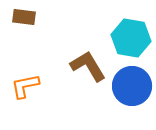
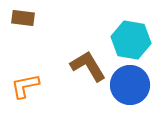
brown rectangle: moved 1 px left, 1 px down
cyan hexagon: moved 2 px down
blue circle: moved 2 px left, 1 px up
